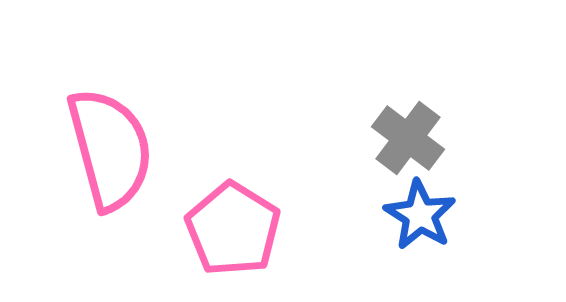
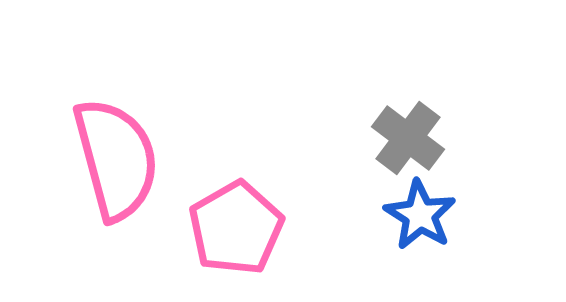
pink semicircle: moved 6 px right, 10 px down
pink pentagon: moved 3 px right, 1 px up; rotated 10 degrees clockwise
